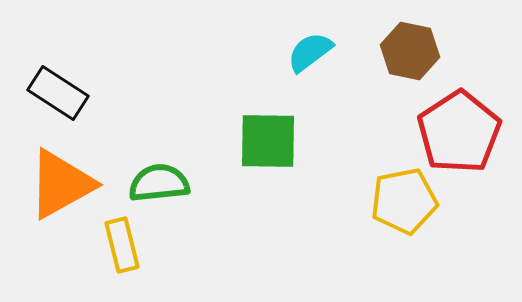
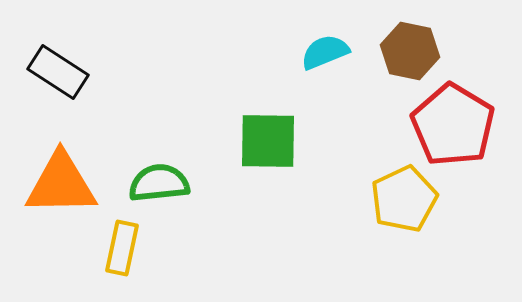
cyan semicircle: moved 15 px right; rotated 15 degrees clockwise
black rectangle: moved 21 px up
red pentagon: moved 6 px left, 7 px up; rotated 8 degrees counterclockwise
orange triangle: rotated 28 degrees clockwise
yellow pentagon: moved 2 px up; rotated 14 degrees counterclockwise
yellow rectangle: moved 3 px down; rotated 26 degrees clockwise
